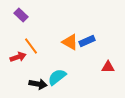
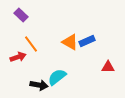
orange line: moved 2 px up
black arrow: moved 1 px right, 1 px down
